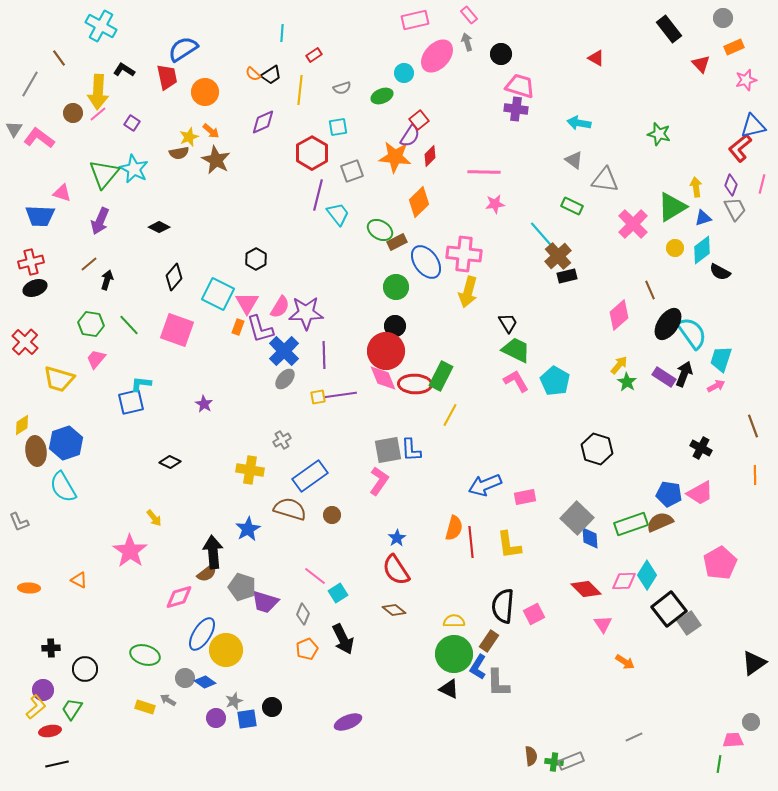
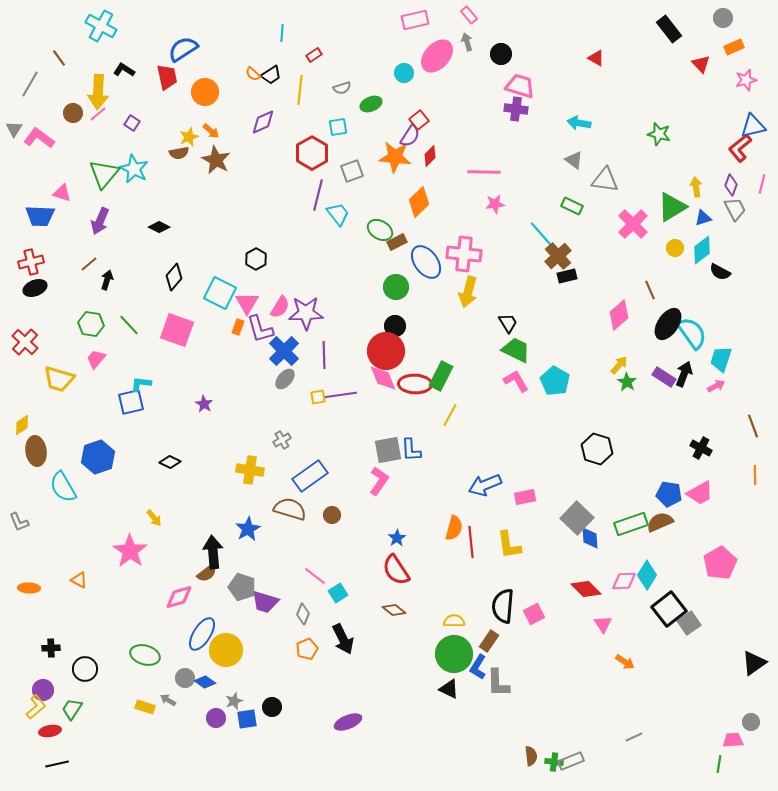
green ellipse at (382, 96): moved 11 px left, 8 px down
cyan square at (218, 294): moved 2 px right, 1 px up
blue hexagon at (66, 443): moved 32 px right, 14 px down
